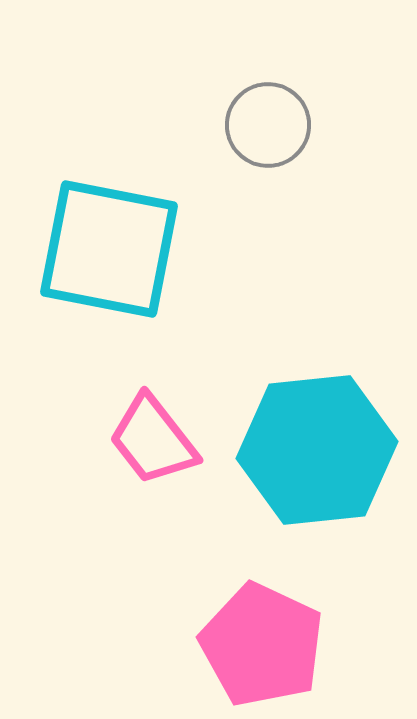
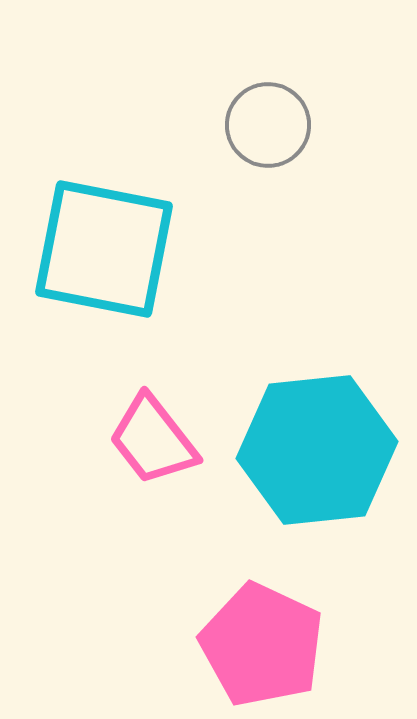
cyan square: moved 5 px left
